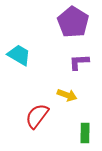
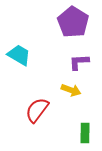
yellow arrow: moved 4 px right, 5 px up
red semicircle: moved 6 px up
